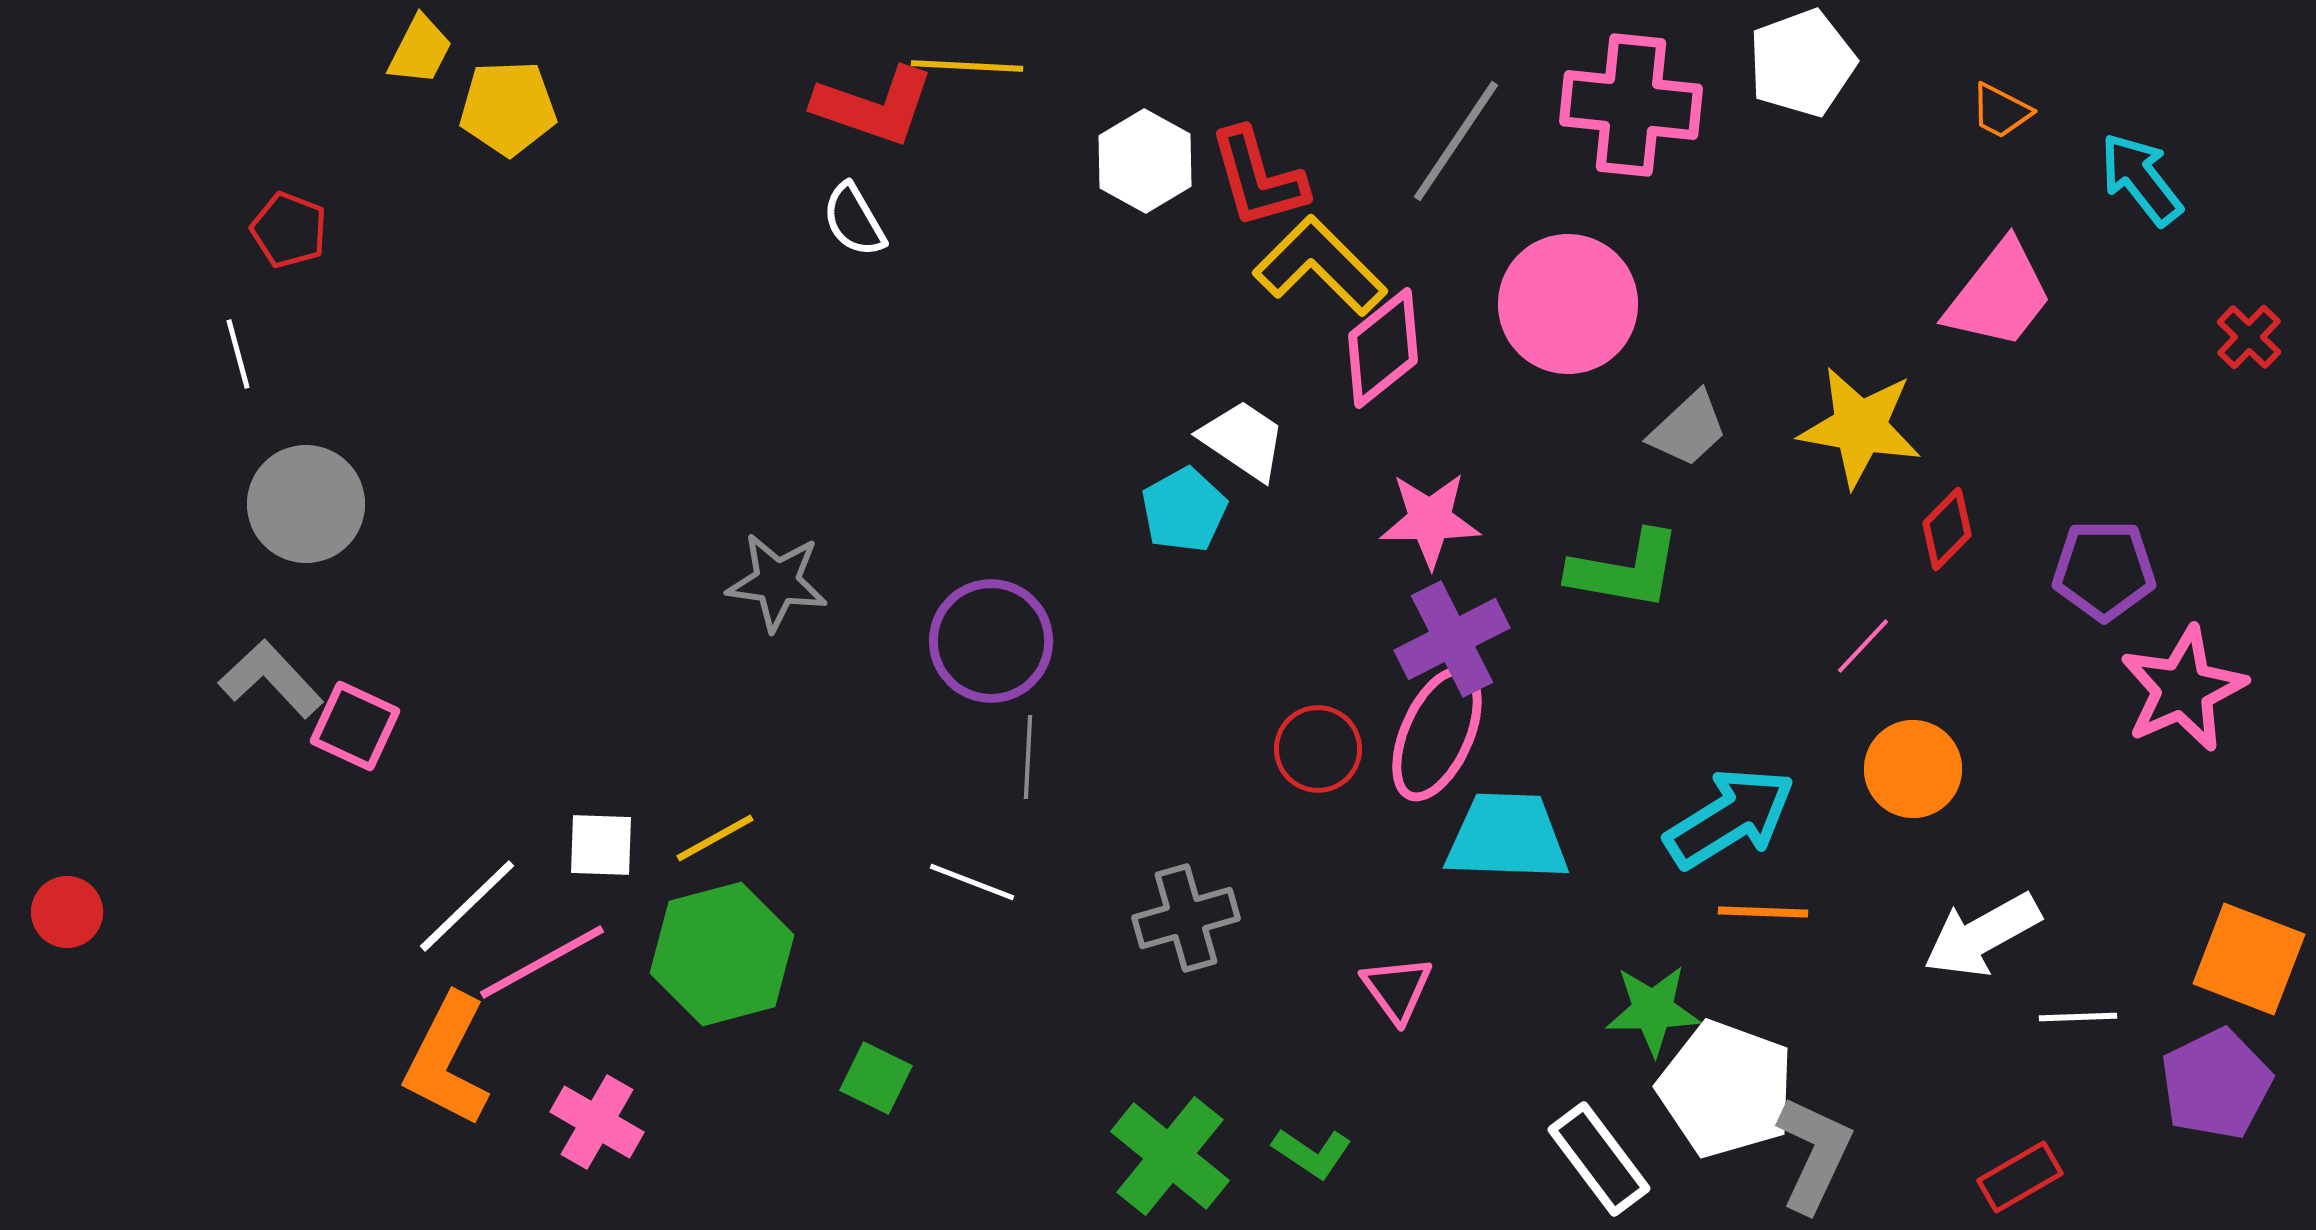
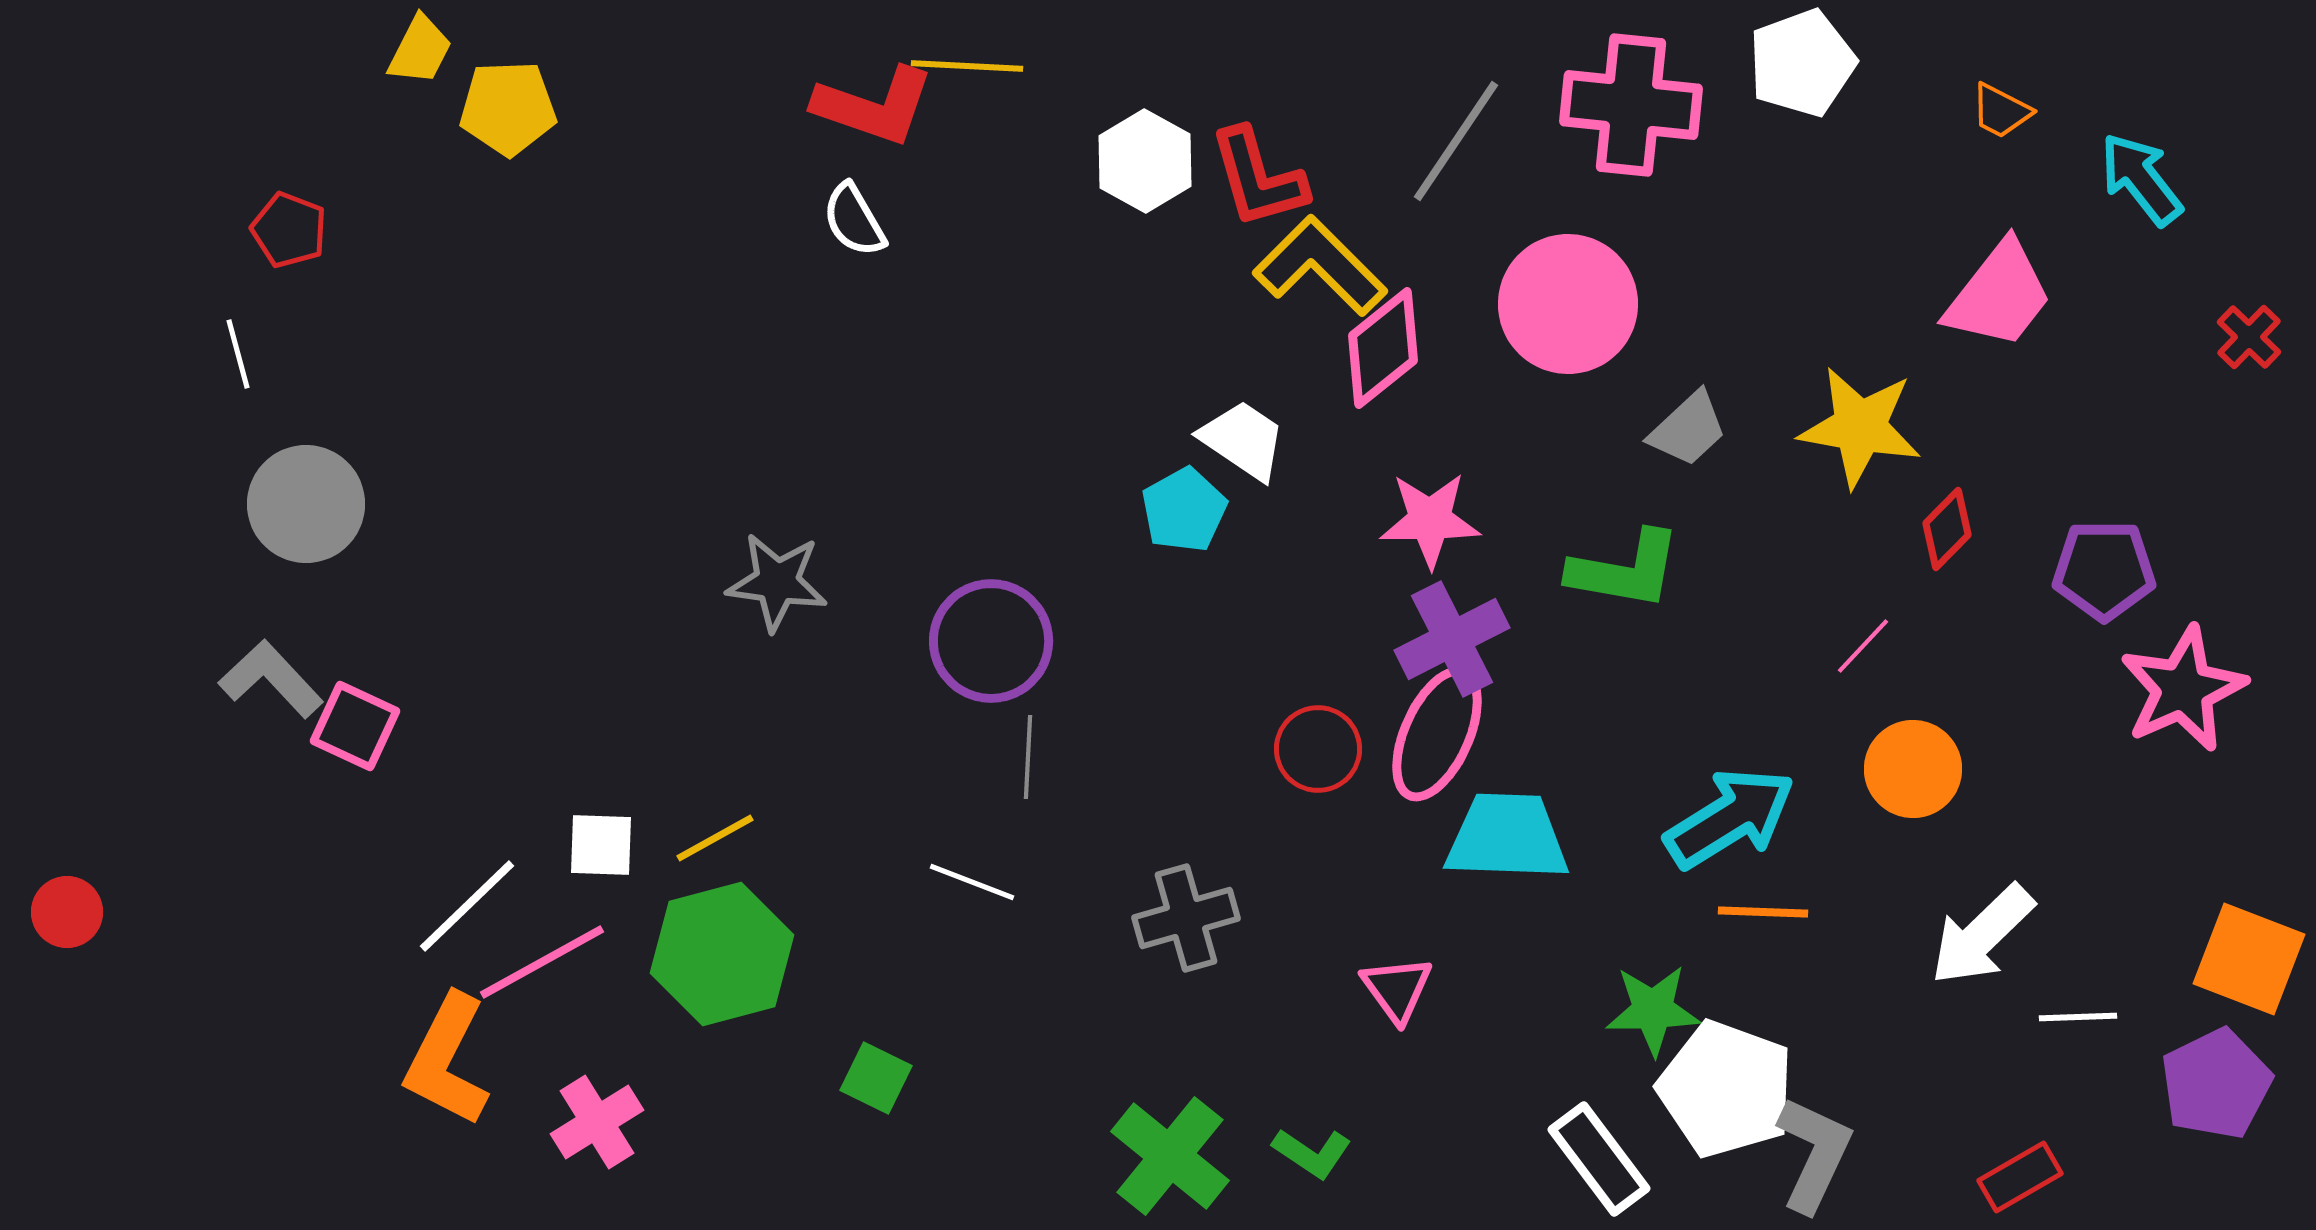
white arrow at (1982, 935): rotated 15 degrees counterclockwise
pink cross at (597, 1122): rotated 28 degrees clockwise
